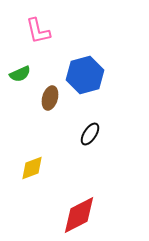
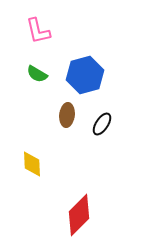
green semicircle: moved 17 px right; rotated 55 degrees clockwise
brown ellipse: moved 17 px right, 17 px down; rotated 10 degrees counterclockwise
black ellipse: moved 12 px right, 10 px up
yellow diamond: moved 4 px up; rotated 72 degrees counterclockwise
red diamond: rotated 18 degrees counterclockwise
